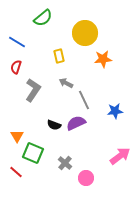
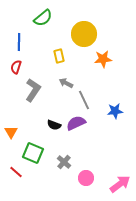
yellow circle: moved 1 px left, 1 px down
blue line: moved 2 px right; rotated 60 degrees clockwise
orange triangle: moved 6 px left, 4 px up
pink arrow: moved 28 px down
gray cross: moved 1 px left, 1 px up
